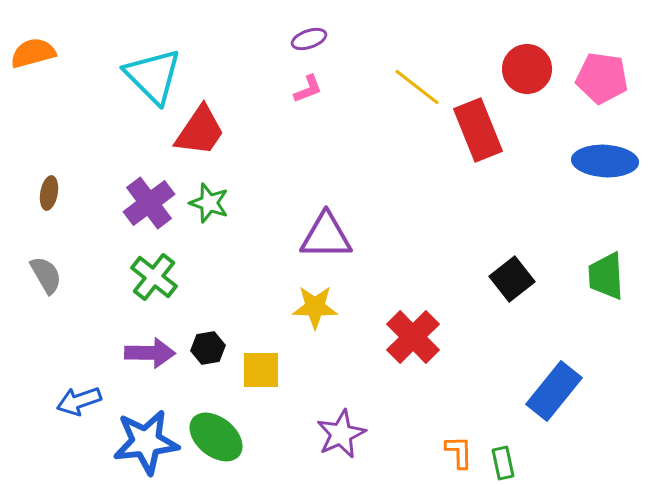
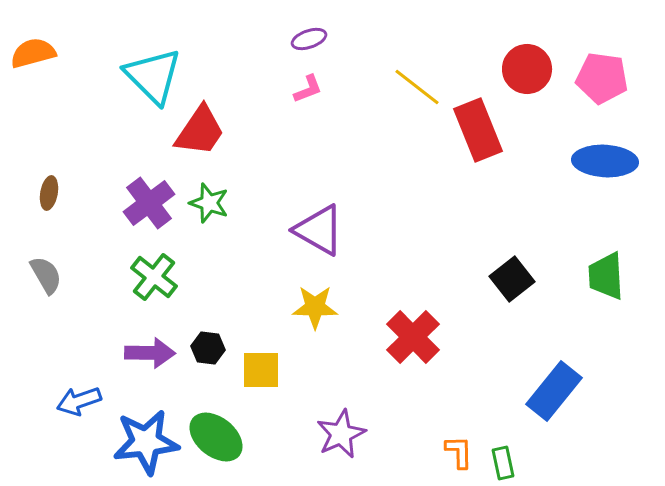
purple triangle: moved 7 px left, 6 px up; rotated 30 degrees clockwise
black hexagon: rotated 16 degrees clockwise
